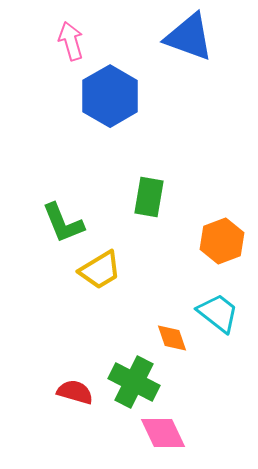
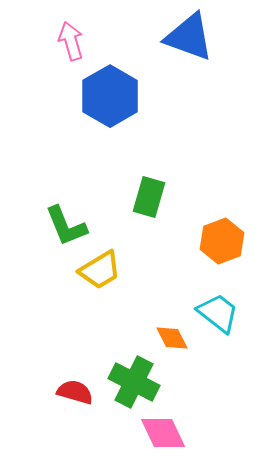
green rectangle: rotated 6 degrees clockwise
green L-shape: moved 3 px right, 3 px down
orange diamond: rotated 8 degrees counterclockwise
